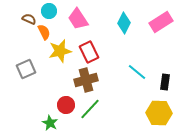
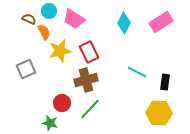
pink trapezoid: moved 4 px left; rotated 25 degrees counterclockwise
cyan line: rotated 12 degrees counterclockwise
red circle: moved 4 px left, 2 px up
green star: rotated 14 degrees counterclockwise
